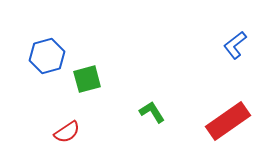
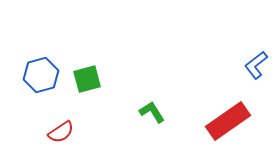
blue L-shape: moved 21 px right, 20 px down
blue hexagon: moved 6 px left, 19 px down
red semicircle: moved 6 px left
